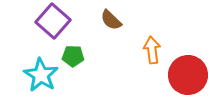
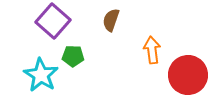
brown semicircle: rotated 65 degrees clockwise
